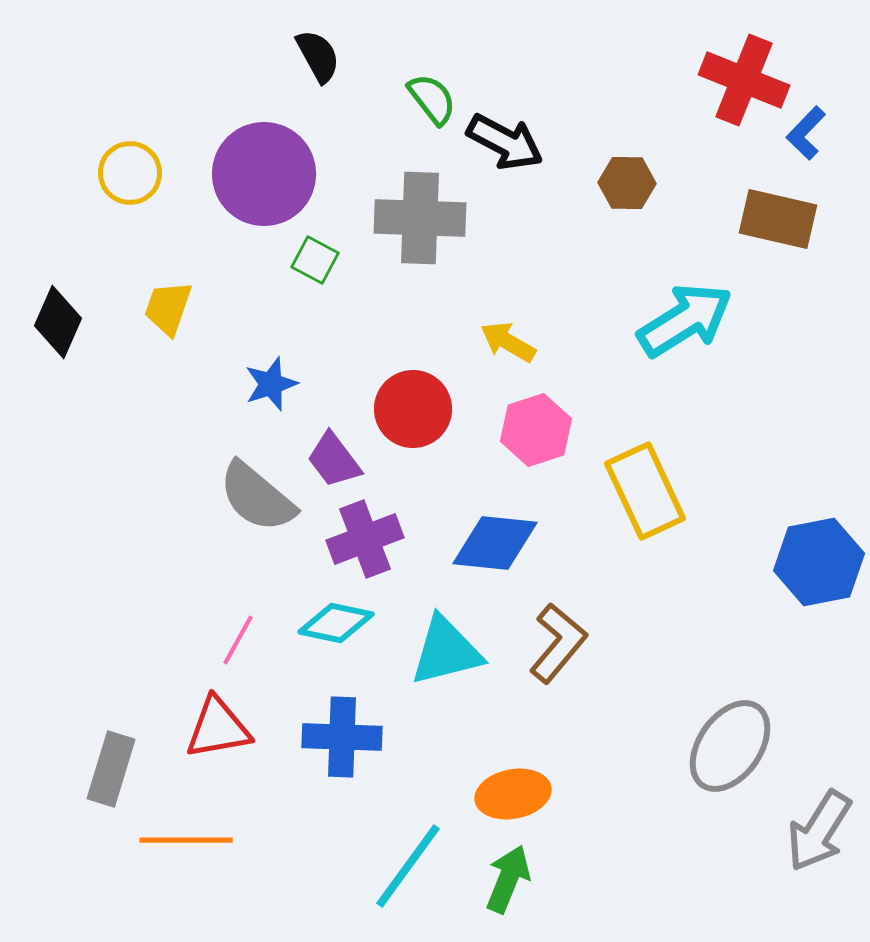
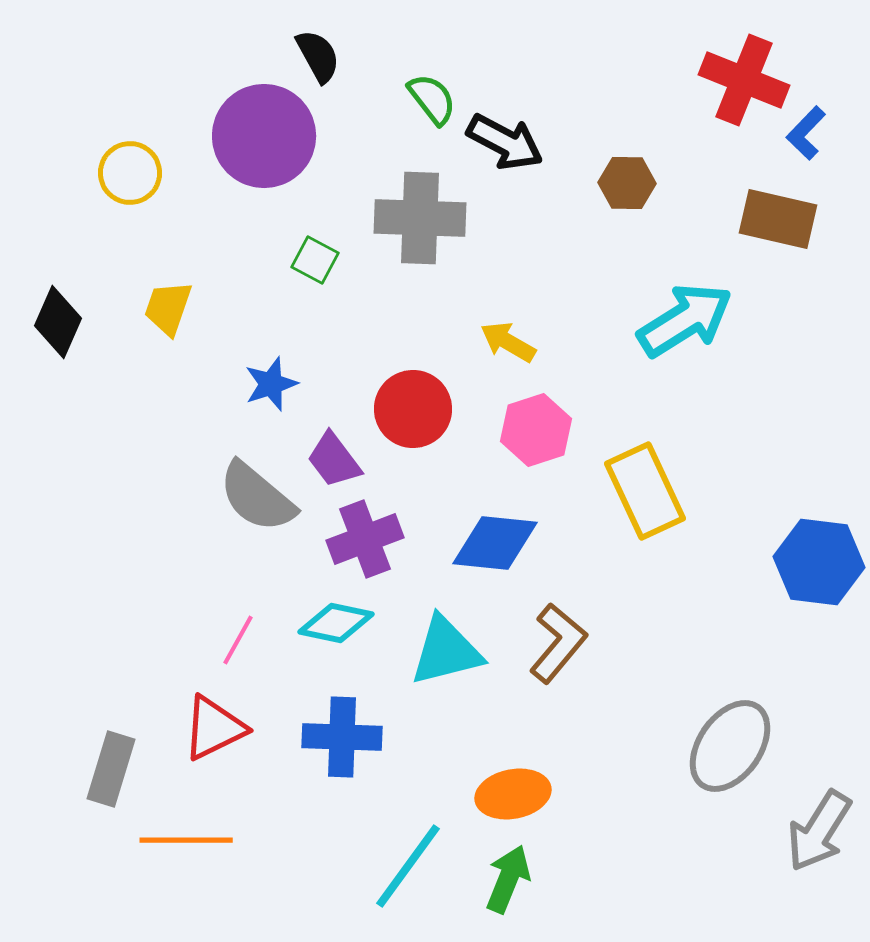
purple circle: moved 38 px up
blue hexagon: rotated 18 degrees clockwise
red triangle: moved 4 px left; rotated 16 degrees counterclockwise
